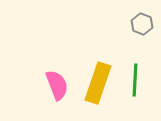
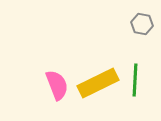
gray hexagon: rotated 10 degrees counterclockwise
yellow rectangle: rotated 45 degrees clockwise
